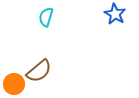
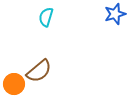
blue star: rotated 25 degrees clockwise
